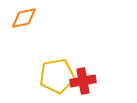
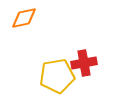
red cross: moved 1 px right, 18 px up
